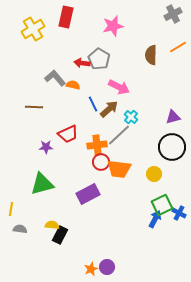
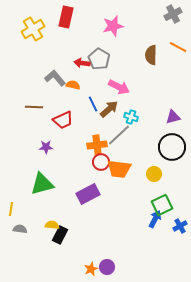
orange line: rotated 60 degrees clockwise
cyan cross: rotated 24 degrees counterclockwise
red trapezoid: moved 5 px left, 14 px up
blue cross: moved 1 px right, 13 px down; rotated 32 degrees clockwise
